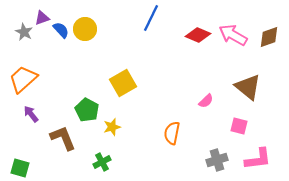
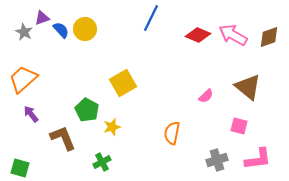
pink semicircle: moved 5 px up
